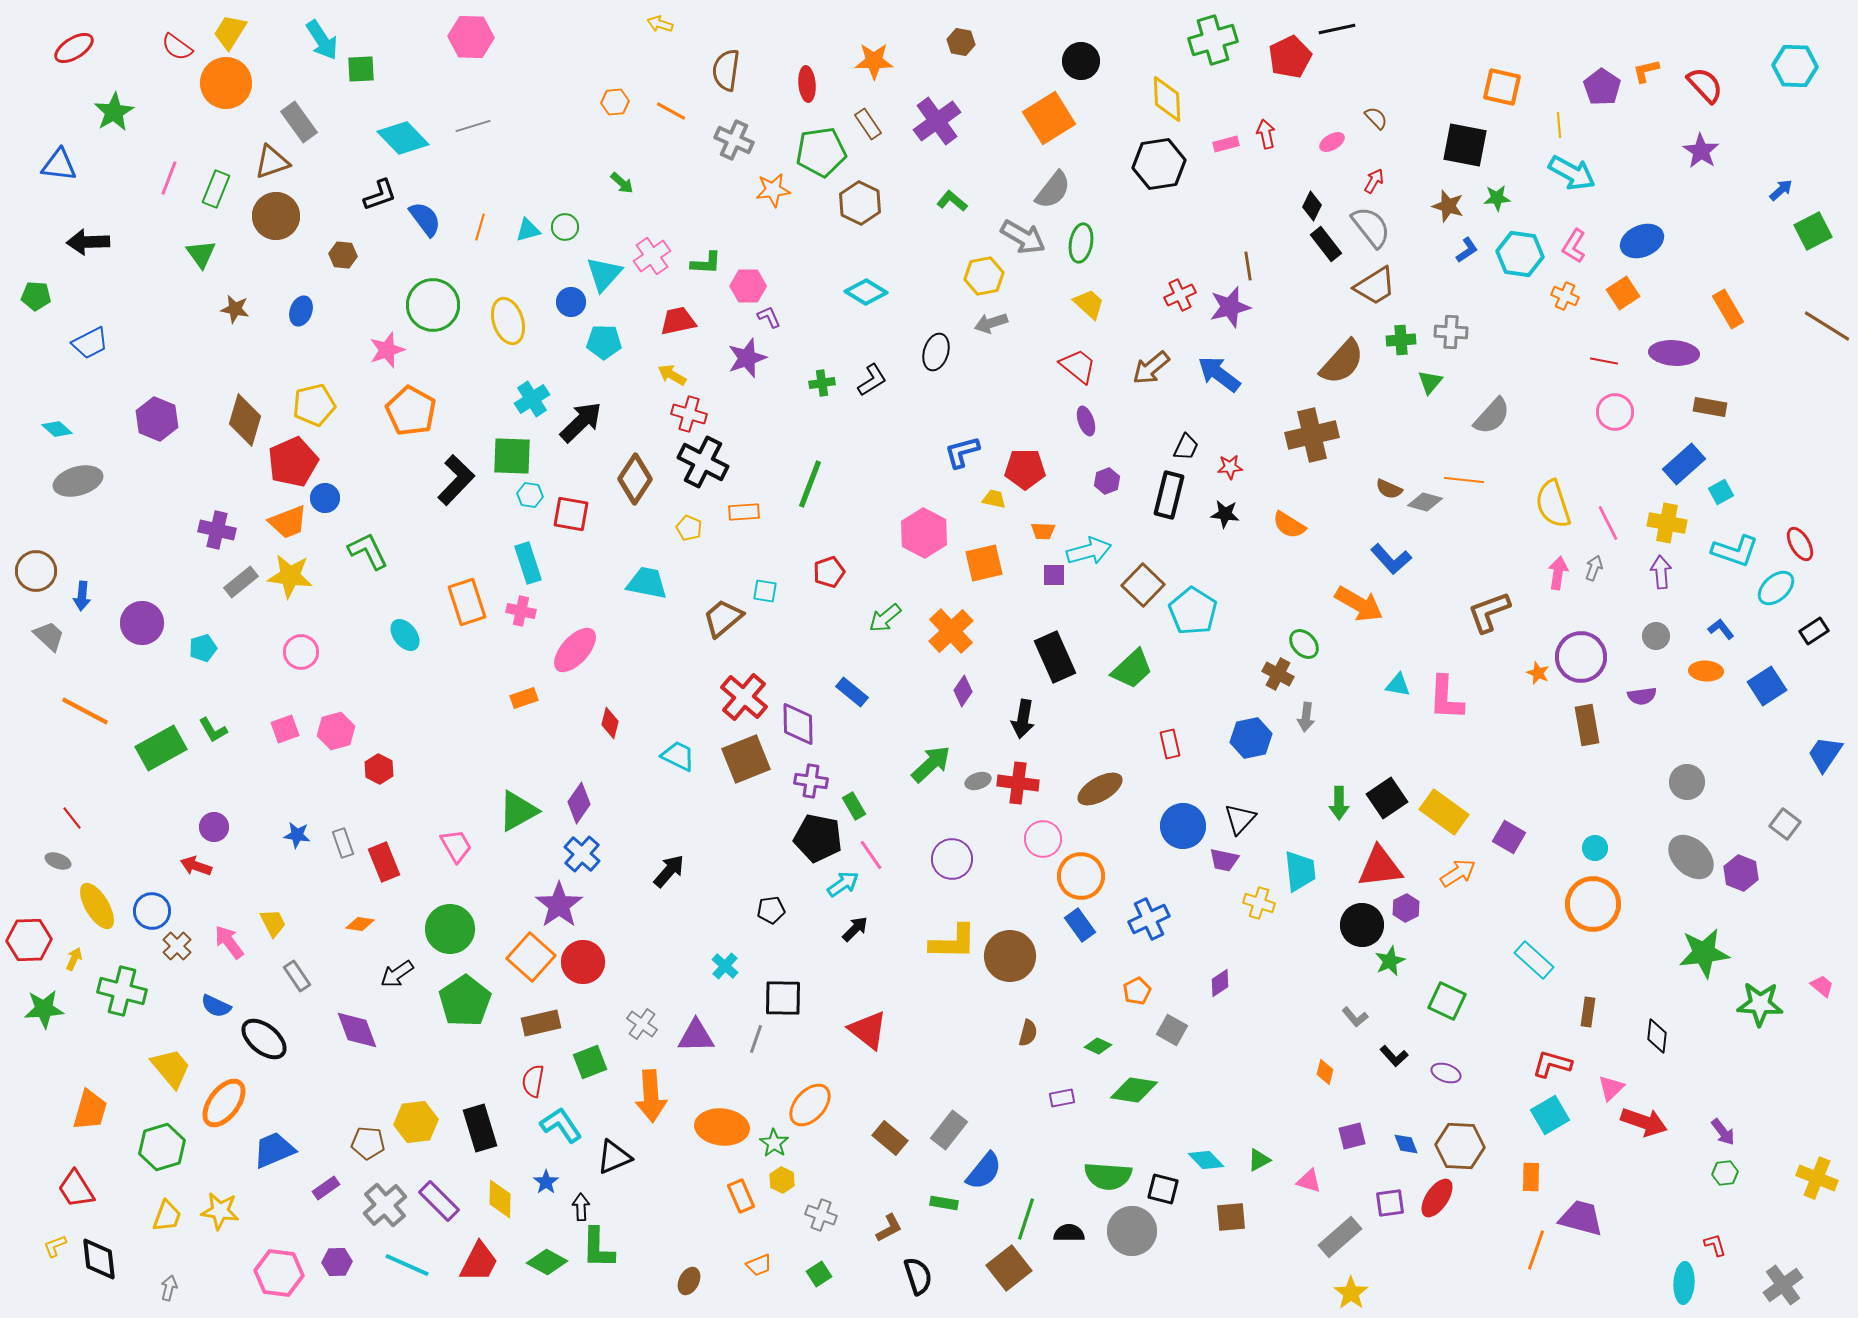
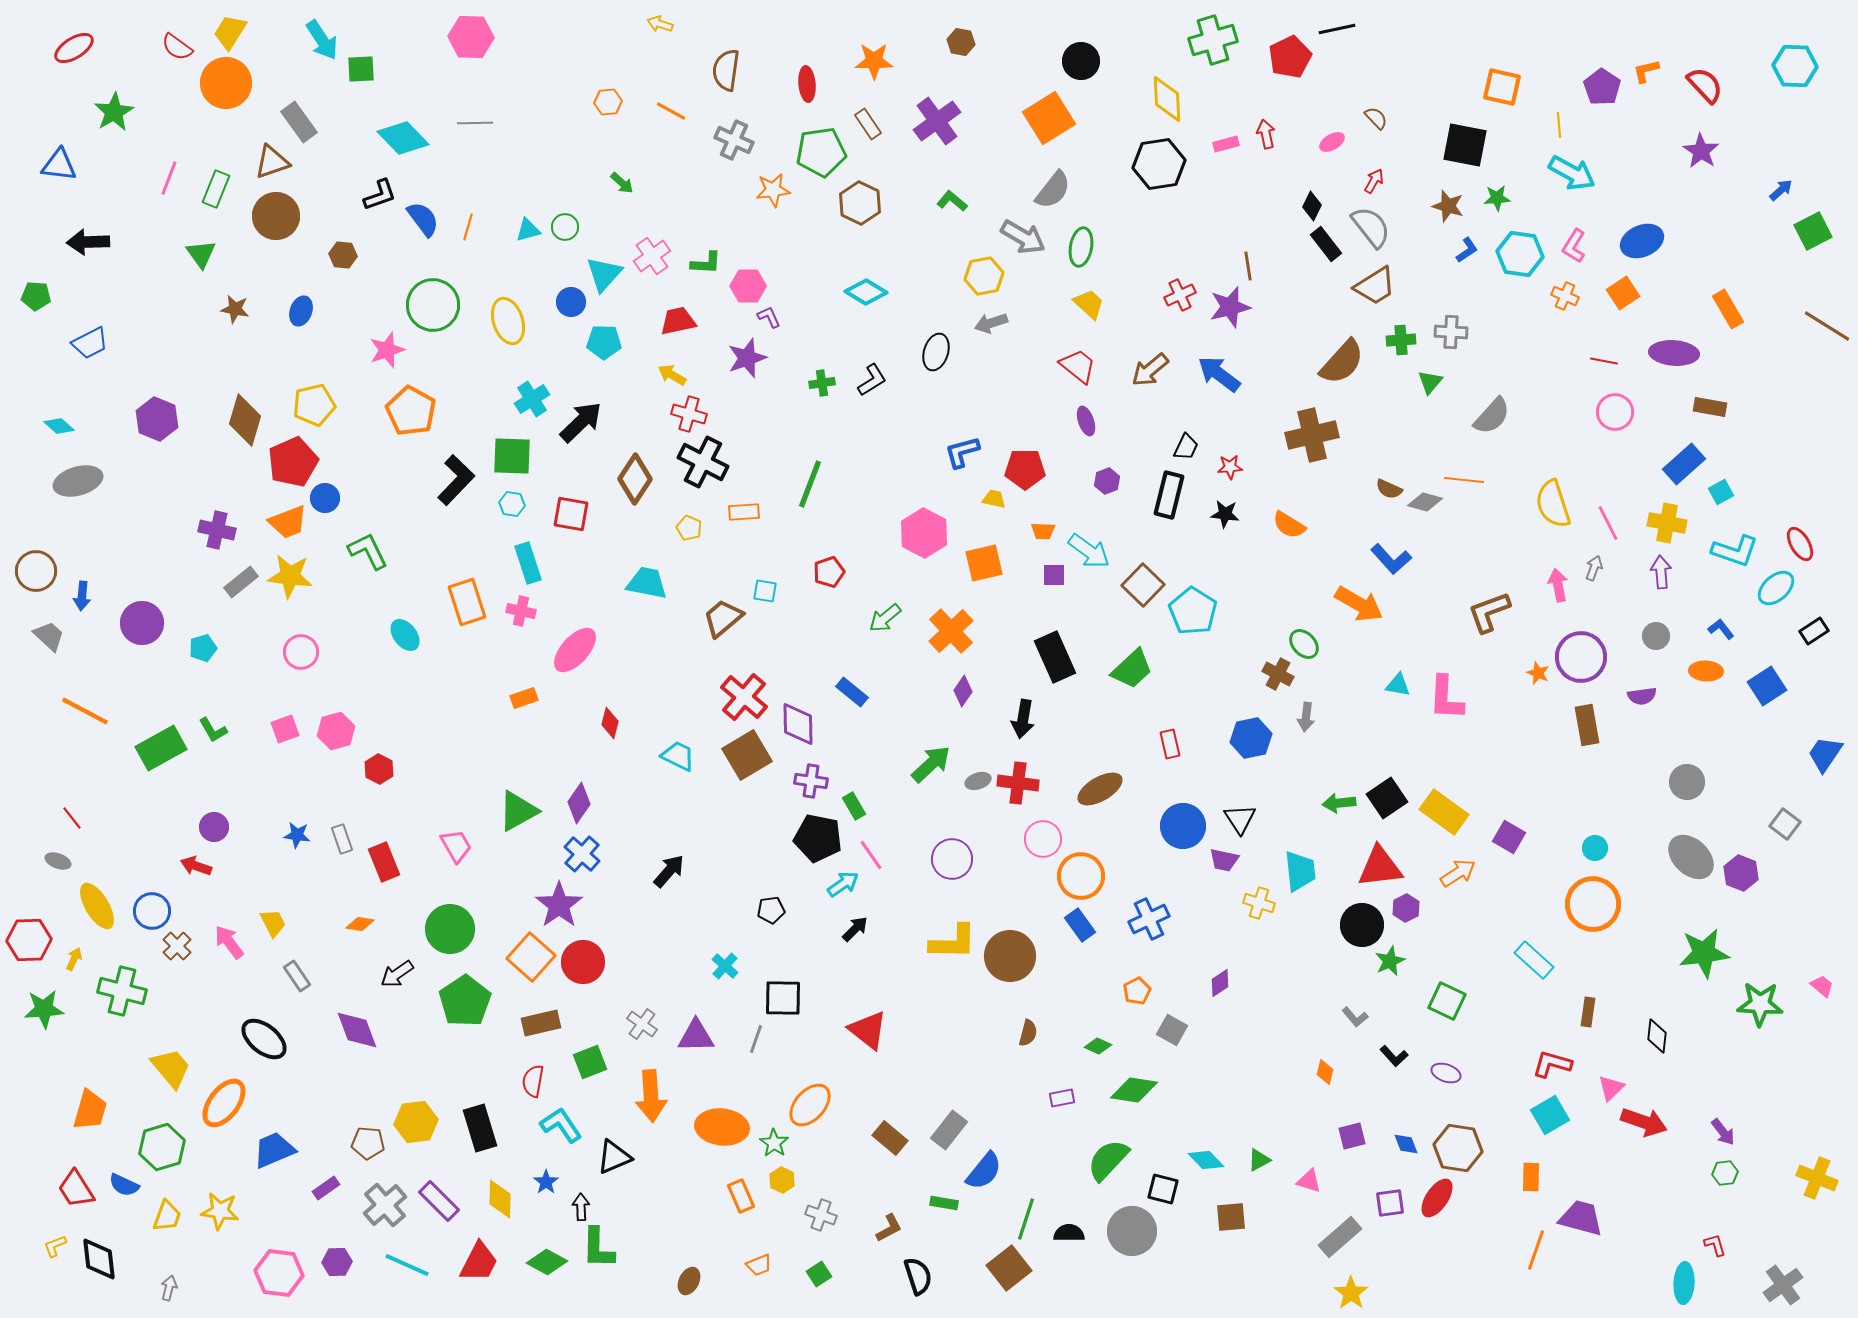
orange hexagon at (615, 102): moved 7 px left
gray line at (473, 126): moved 2 px right, 3 px up; rotated 16 degrees clockwise
blue semicircle at (425, 219): moved 2 px left
orange line at (480, 227): moved 12 px left
green ellipse at (1081, 243): moved 4 px down
brown arrow at (1151, 368): moved 1 px left, 2 px down
cyan diamond at (57, 429): moved 2 px right, 3 px up
cyan hexagon at (530, 495): moved 18 px left, 9 px down
cyan arrow at (1089, 551): rotated 51 degrees clockwise
pink arrow at (1558, 573): moved 12 px down; rotated 20 degrees counterclockwise
brown square at (746, 759): moved 1 px right, 4 px up; rotated 9 degrees counterclockwise
green arrow at (1339, 803): rotated 84 degrees clockwise
black triangle at (1240, 819): rotated 16 degrees counterclockwise
gray rectangle at (343, 843): moved 1 px left, 4 px up
blue semicircle at (216, 1006): moved 92 px left, 179 px down
brown hexagon at (1460, 1146): moved 2 px left, 2 px down; rotated 6 degrees clockwise
green semicircle at (1108, 1176): moved 16 px up; rotated 129 degrees clockwise
